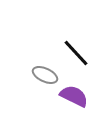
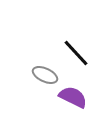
purple semicircle: moved 1 px left, 1 px down
